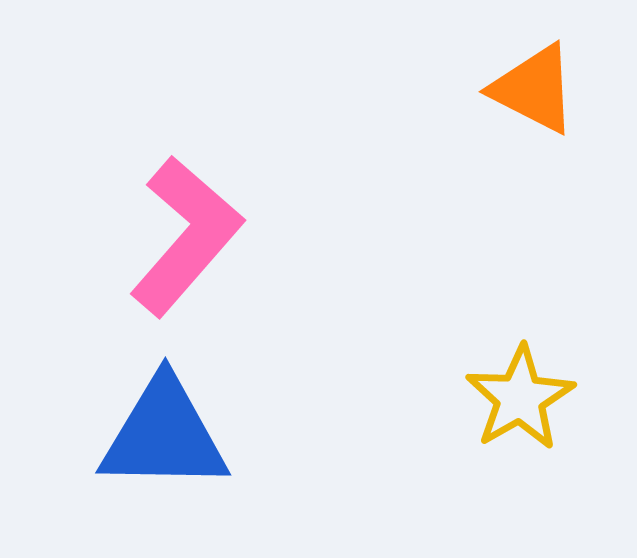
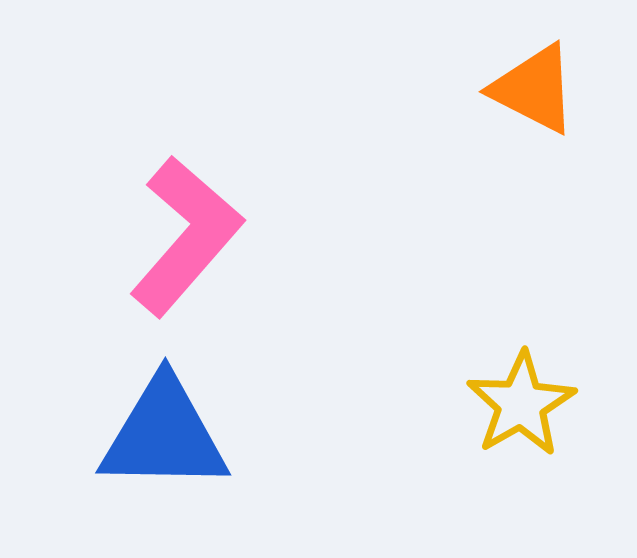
yellow star: moved 1 px right, 6 px down
